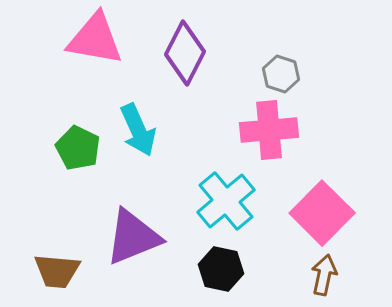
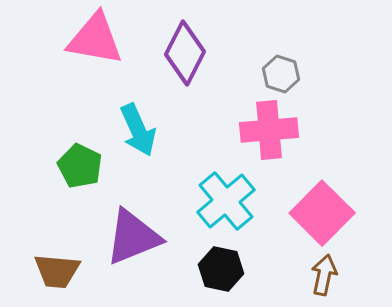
green pentagon: moved 2 px right, 18 px down
